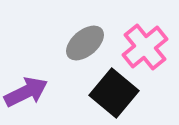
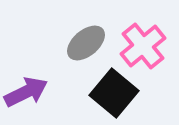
gray ellipse: moved 1 px right
pink cross: moved 2 px left, 1 px up
